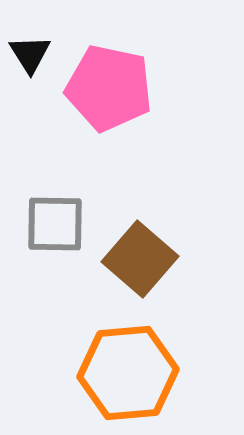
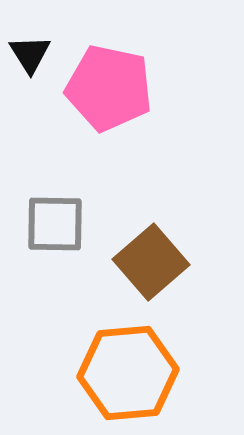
brown square: moved 11 px right, 3 px down; rotated 8 degrees clockwise
